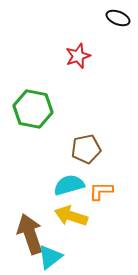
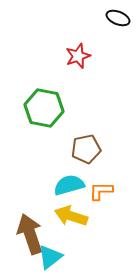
green hexagon: moved 11 px right, 1 px up
